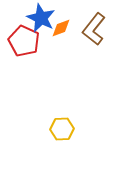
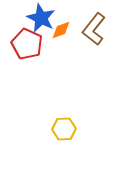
orange diamond: moved 2 px down
red pentagon: moved 3 px right, 3 px down
yellow hexagon: moved 2 px right
